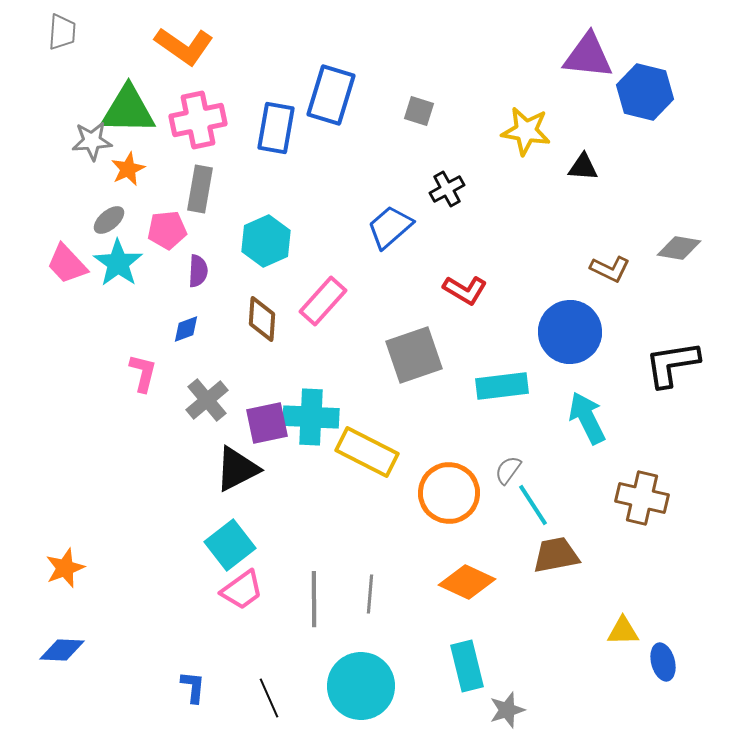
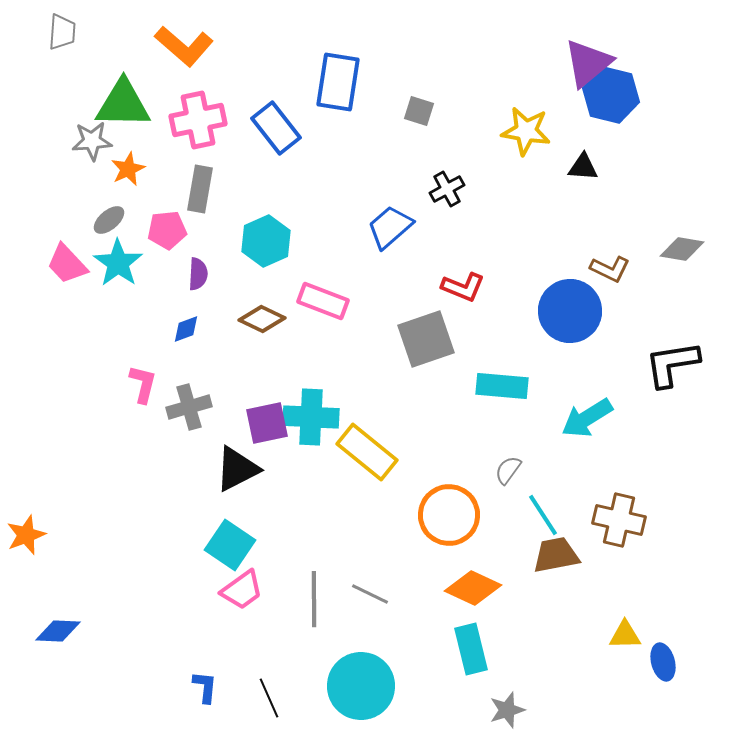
orange L-shape at (184, 46): rotated 6 degrees clockwise
purple triangle at (588, 56): moved 7 px down; rotated 46 degrees counterclockwise
blue hexagon at (645, 92): moved 34 px left, 3 px down
blue rectangle at (331, 95): moved 7 px right, 13 px up; rotated 8 degrees counterclockwise
green triangle at (128, 110): moved 5 px left, 6 px up
blue rectangle at (276, 128): rotated 48 degrees counterclockwise
gray diamond at (679, 248): moved 3 px right, 1 px down
purple semicircle at (198, 271): moved 3 px down
red L-shape at (465, 290): moved 2 px left, 3 px up; rotated 9 degrees counterclockwise
pink rectangle at (323, 301): rotated 69 degrees clockwise
brown diamond at (262, 319): rotated 69 degrees counterclockwise
blue circle at (570, 332): moved 21 px up
gray square at (414, 355): moved 12 px right, 16 px up
pink L-shape at (143, 373): moved 11 px down
cyan rectangle at (502, 386): rotated 12 degrees clockwise
gray cross at (207, 400): moved 18 px left, 7 px down; rotated 24 degrees clockwise
cyan arrow at (587, 418): rotated 96 degrees counterclockwise
yellow rectangle at (367, 452): rotated 12 degrees clockwise
orange circle at (449, 493): moved 22 px down
brown cross at (642, 498): moved 23 px left, 22 px down
cyan line at (533, 505): moved 10 px right, 10 px down
cyan square at (230, 545): rotated 18 degrees counterclockwise
orange star at (65, 568): moved 39 px left, 33 px up
orange diamond at (467, 582): moved 6 px right, 6 px down
gray line at (370, 594): rotated 69 degrees counterclockwise
yellow triangle at (623, 631): moved 2 px right, 4 px down
blue diamond at (62, 650): moved 4 px left, 19 px up
cyan rectangle at (467, 666): moved 4 px right, 17 px up
blue L-shape at (193, 687): moved 12 px right
